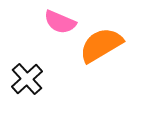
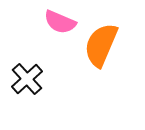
orange semicircle: rotated 36 degrees counterclockwise
